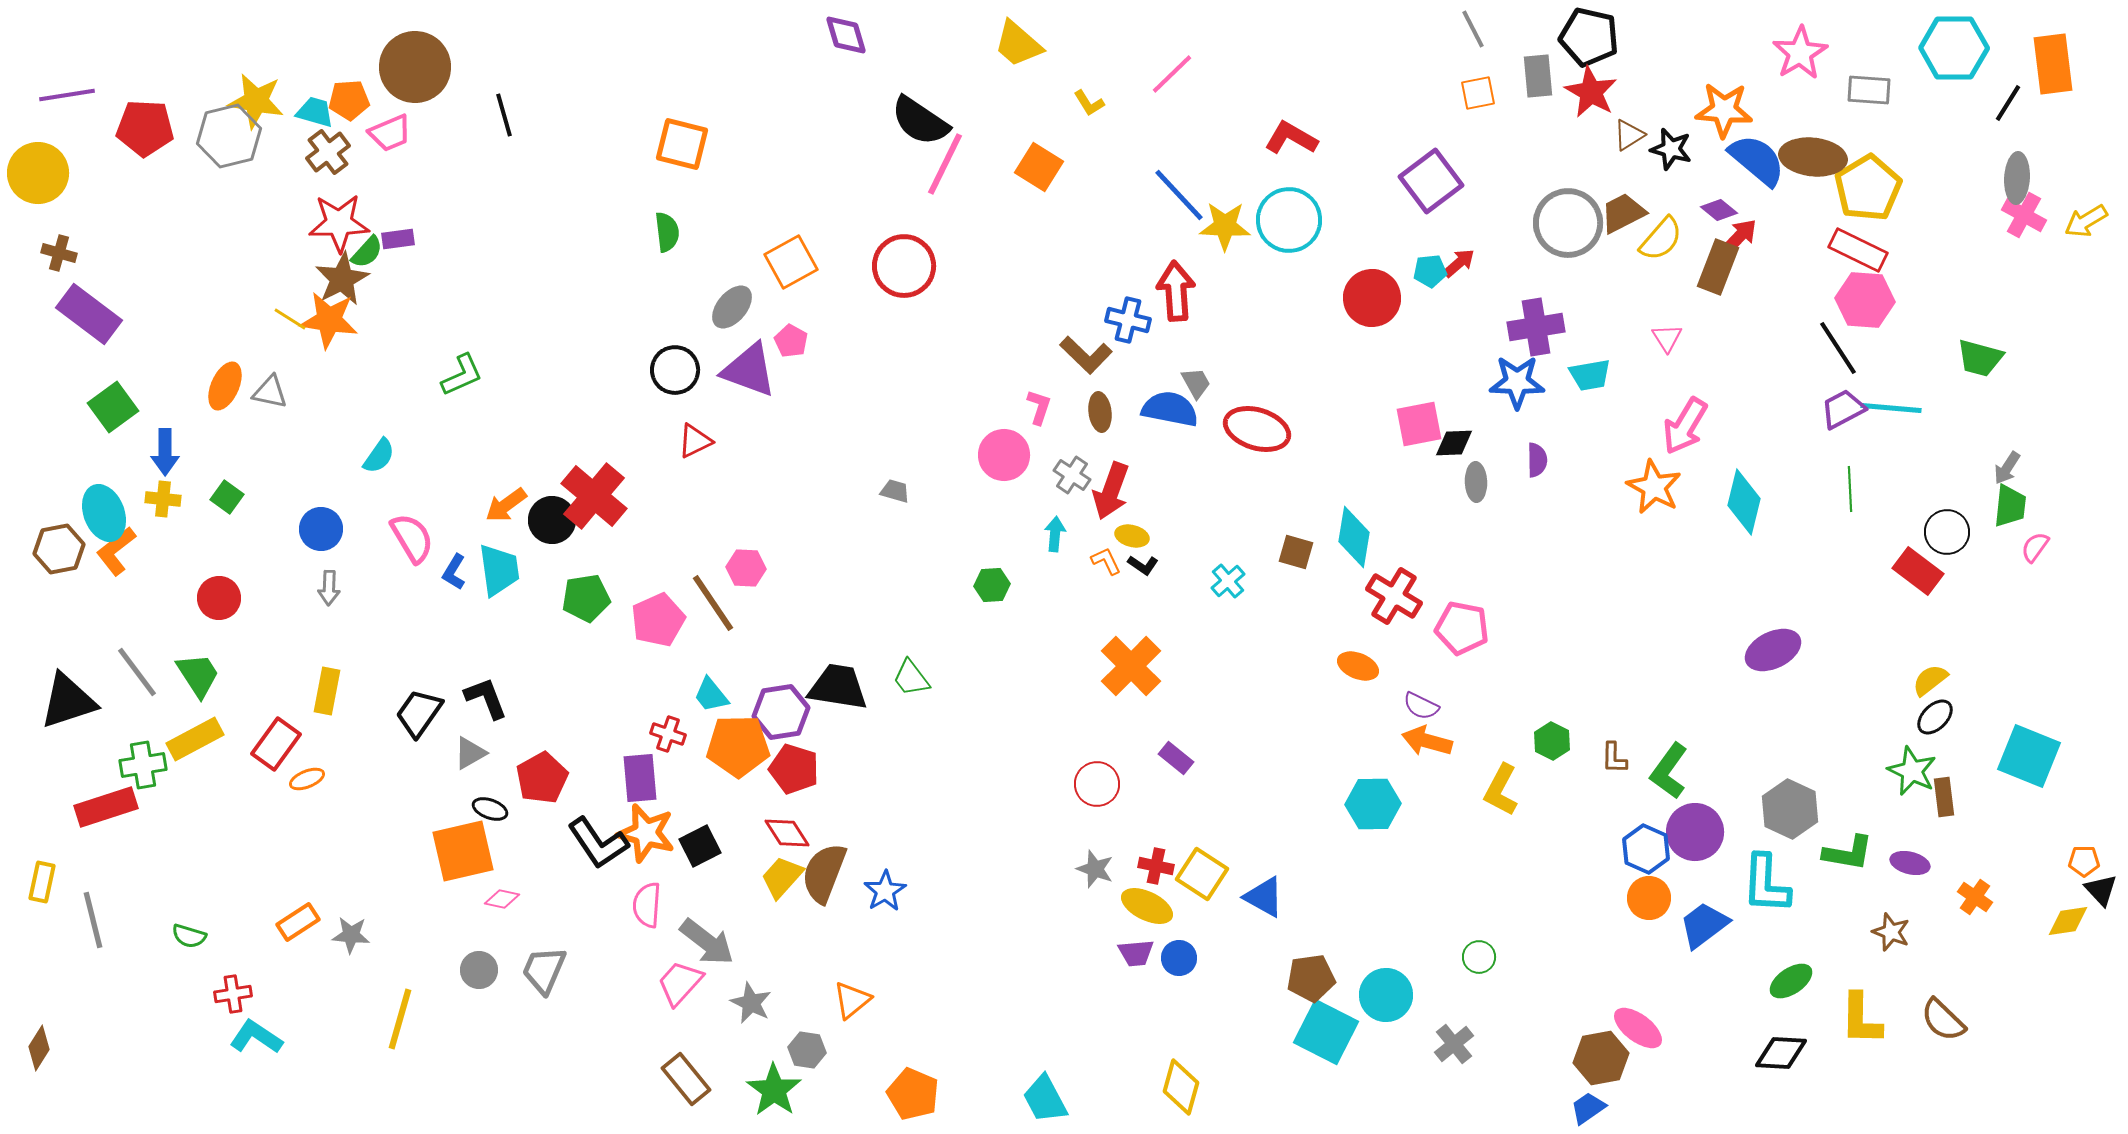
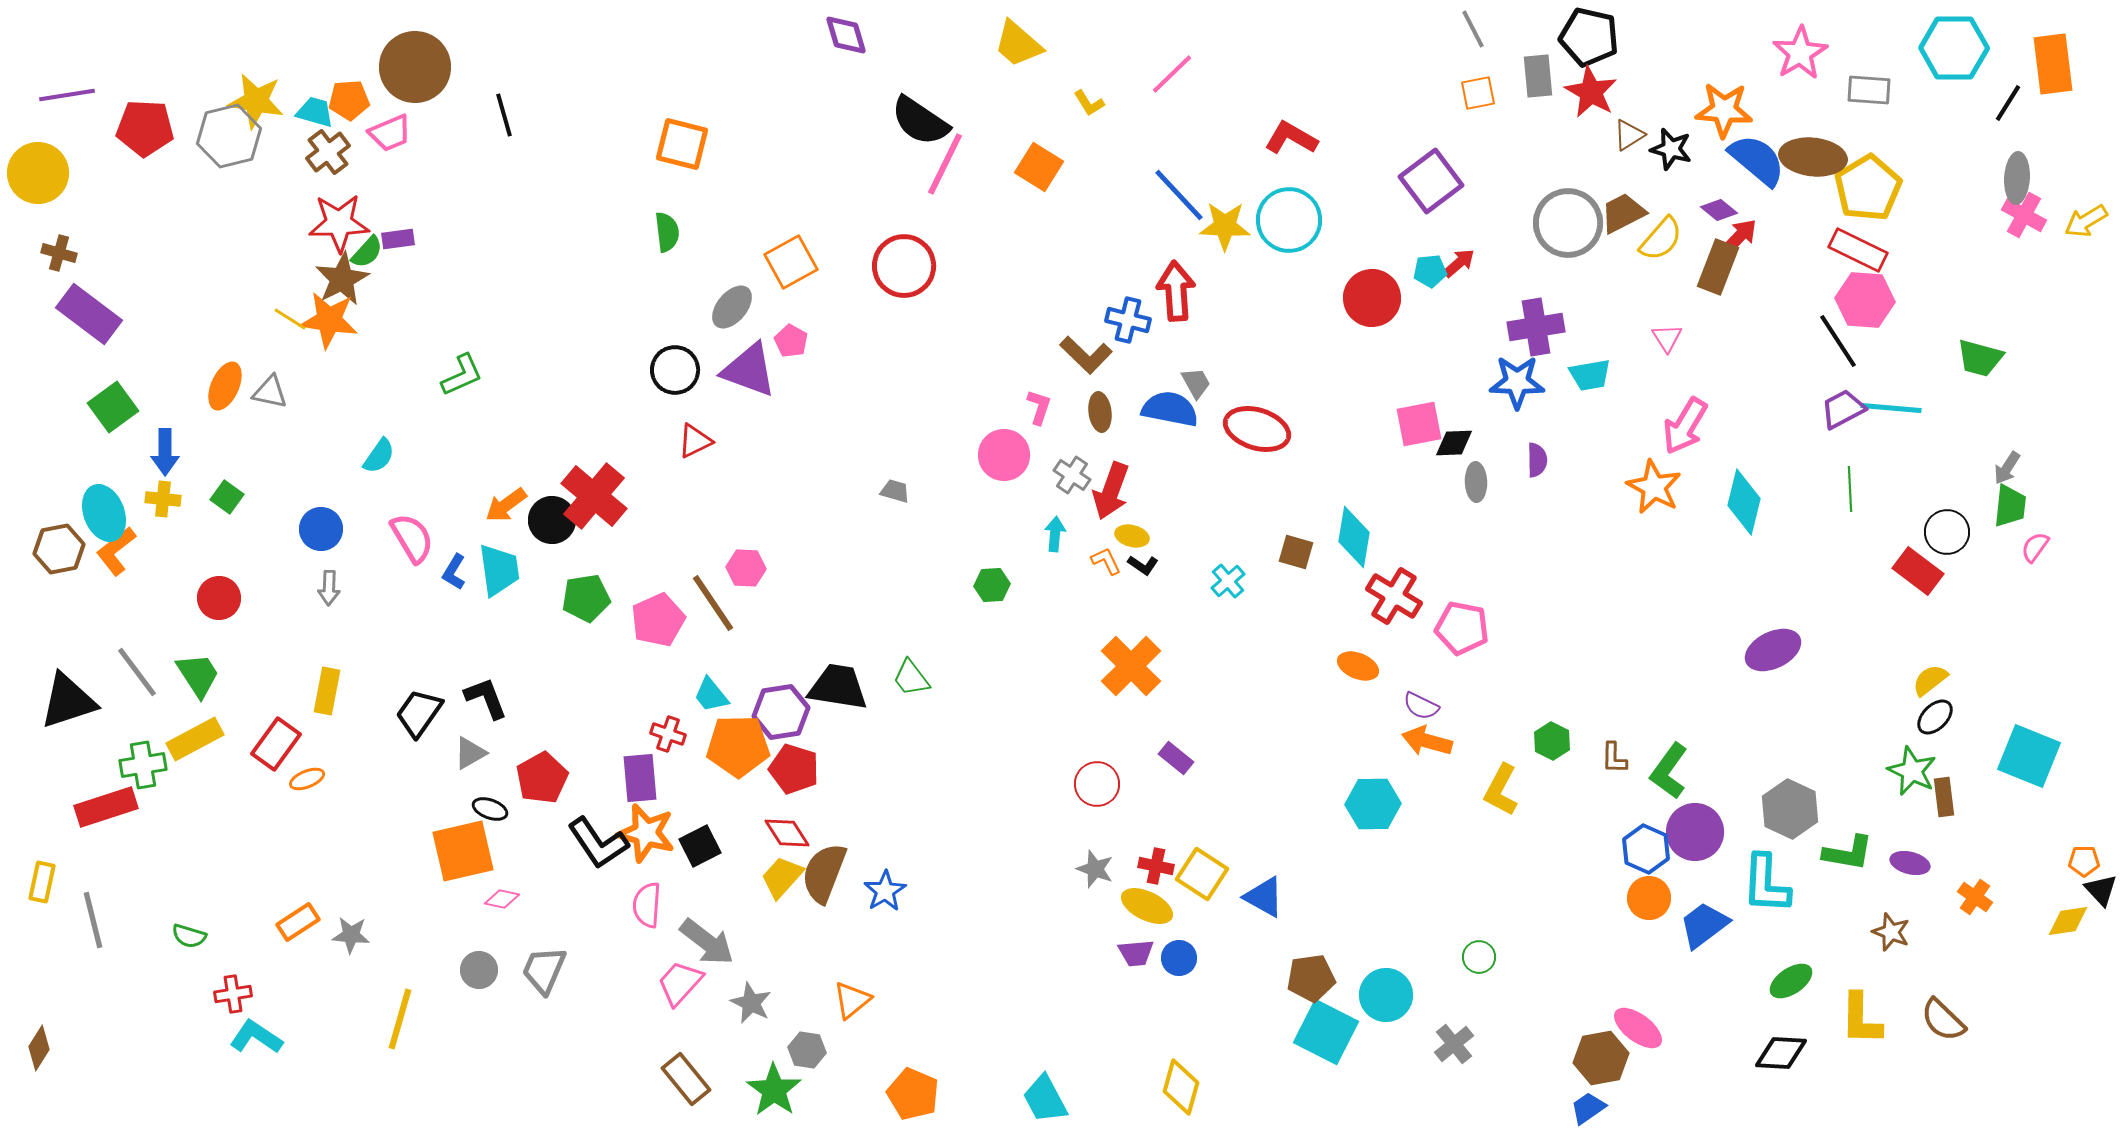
black line at (1838, 348): moved 7 px up
